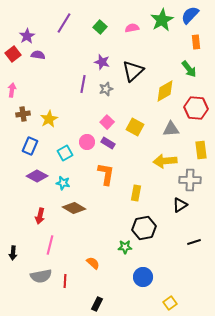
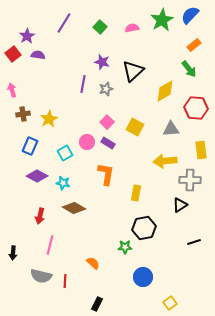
orange rectangle at (196, 42): moved 2 px left, 3 px down; rotated 56 degrees clockwise
pink arrow at (12, 90): rotated 24 degrees counterclockwise
gray semicircle at (41, 276): rotated 25 degrees clockwise
